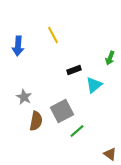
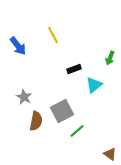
blue arrow: rotated 42 degrees counterclockwise
black rectangle: moved 1 px up
